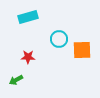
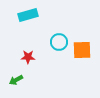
cyan rectangle: moved 2 px up
cyan circle: moved 3 px down
